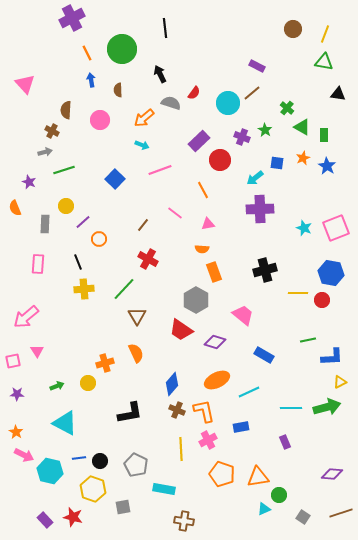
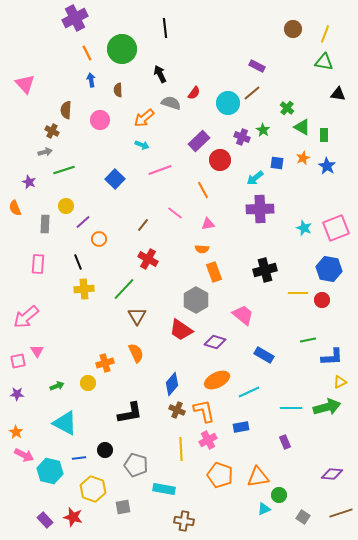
purple cross at (72, 18): moved 3 px right
green star at (265, 130): moved 2 px left
blue hexagon at (331, 273): moved 2 px left, 4 px up
pink square at (13, 361): moved 5 px right
black circle at (100, 461): moved 5 px right, 11 px up
gray pentagon at (136, 465): rotated 10 degrees counterclockwise
orange pentagon at (222, 474): moved 2 px left, 1 px down
